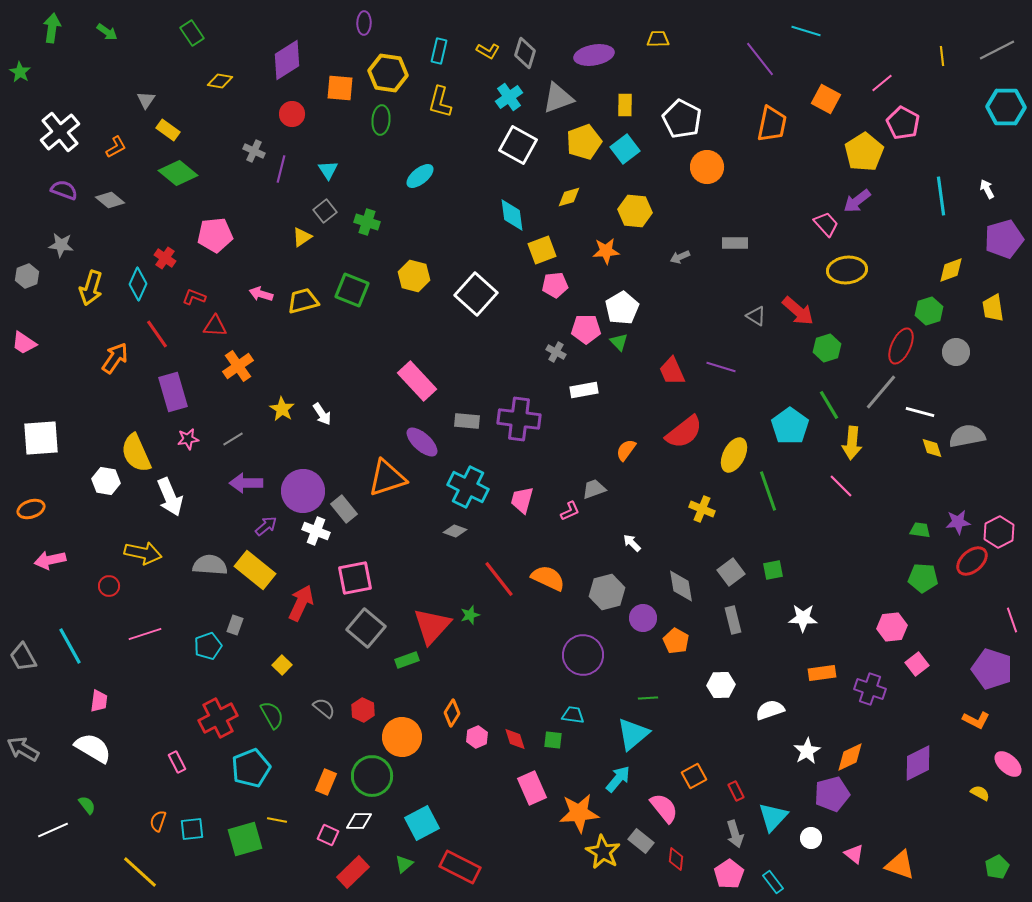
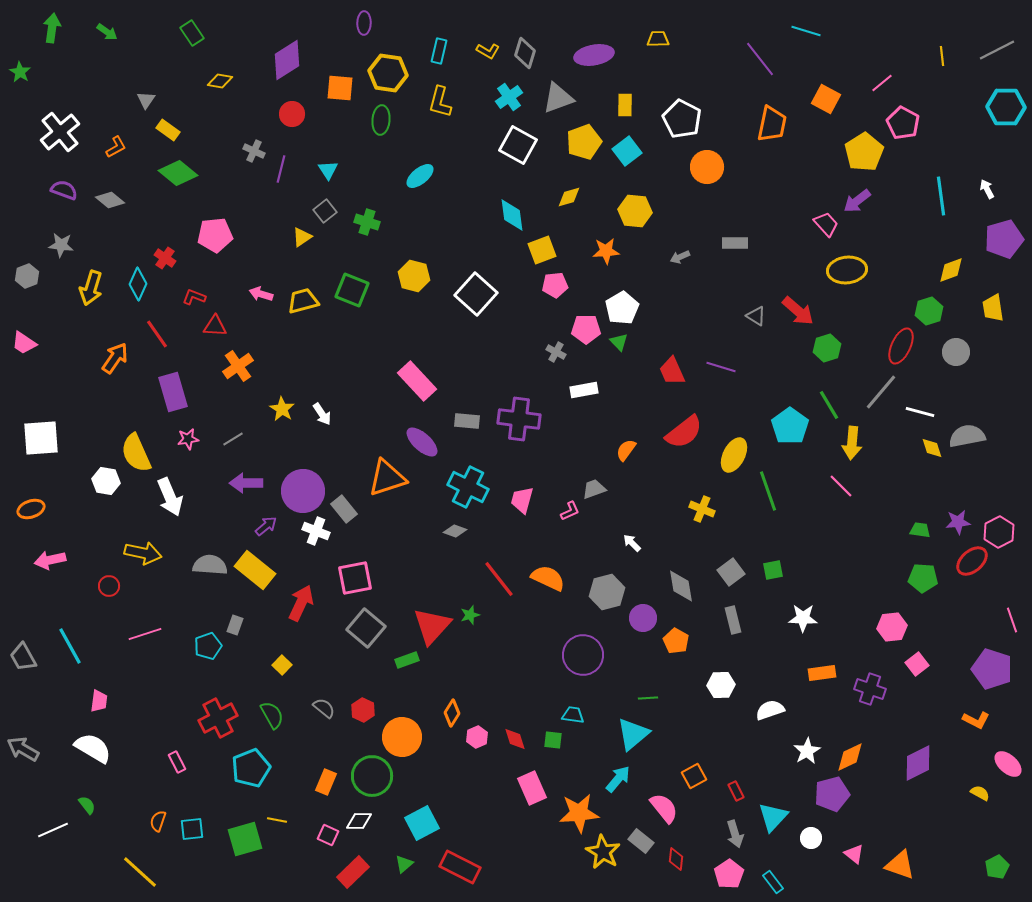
cyan square at (625, 149): moved 2 px right, 2 px down
